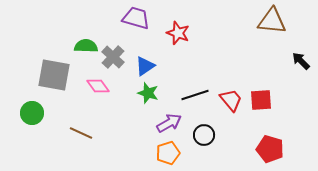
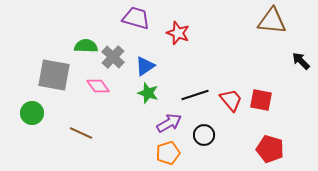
red square: rotated 15 degrees clockwise
